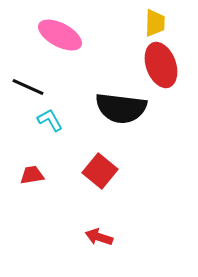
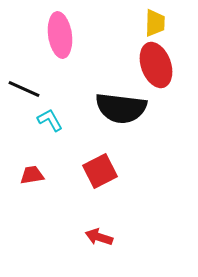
pink ellipse: rotated 54 degrees clockwise
red ellipse: moved 5 px left
black line: moved 4 px left, 2 px down
red square: rotated 24 degrees clockwise
